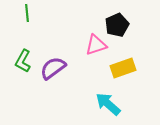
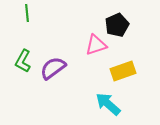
yellow rectangle: moved 3 px down
